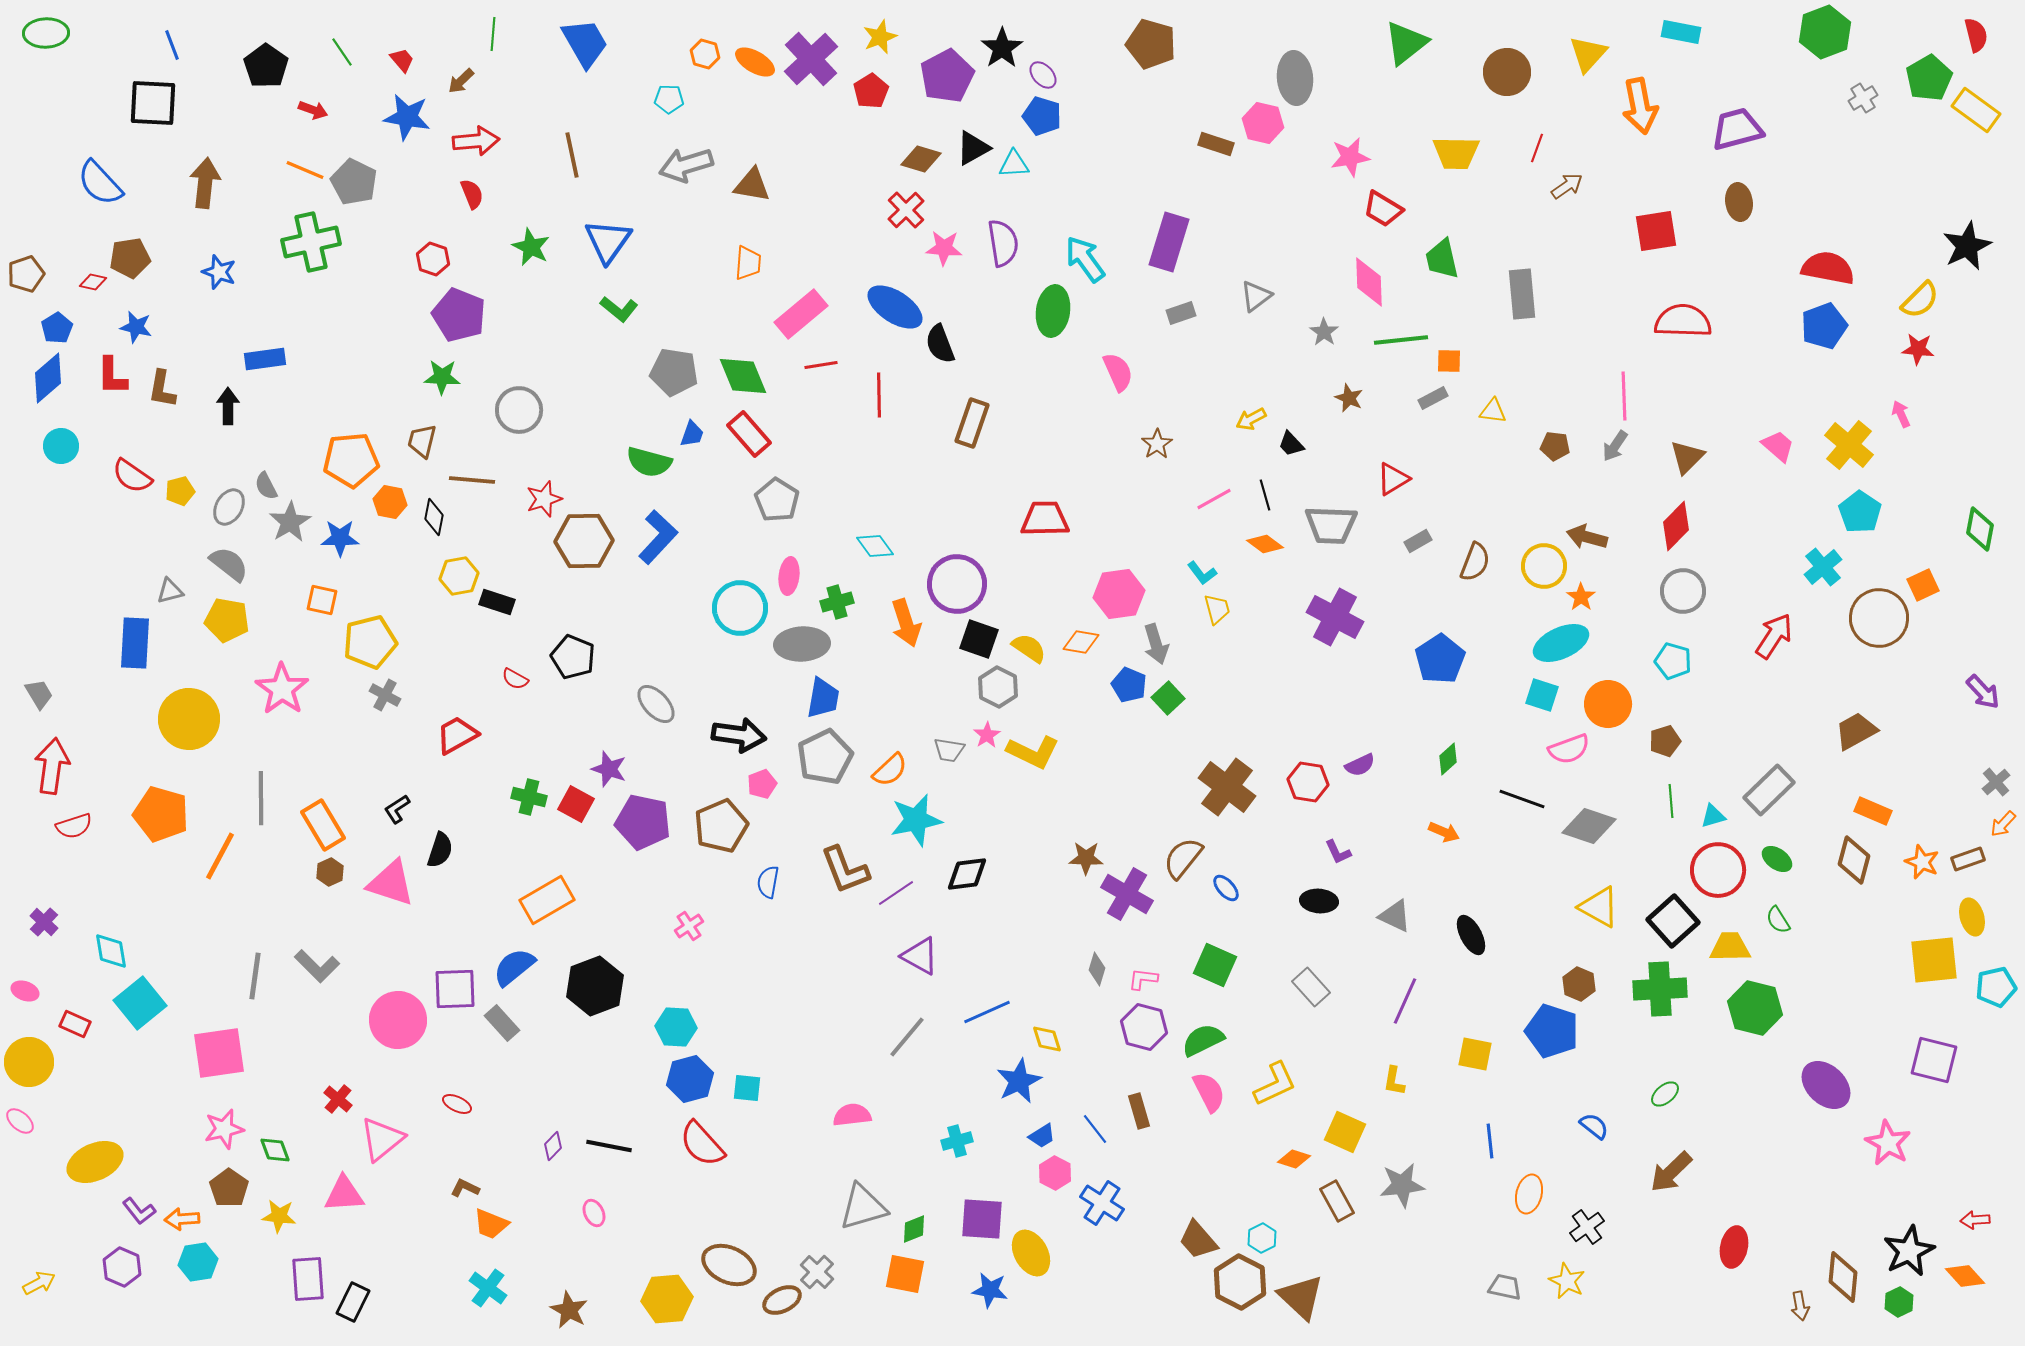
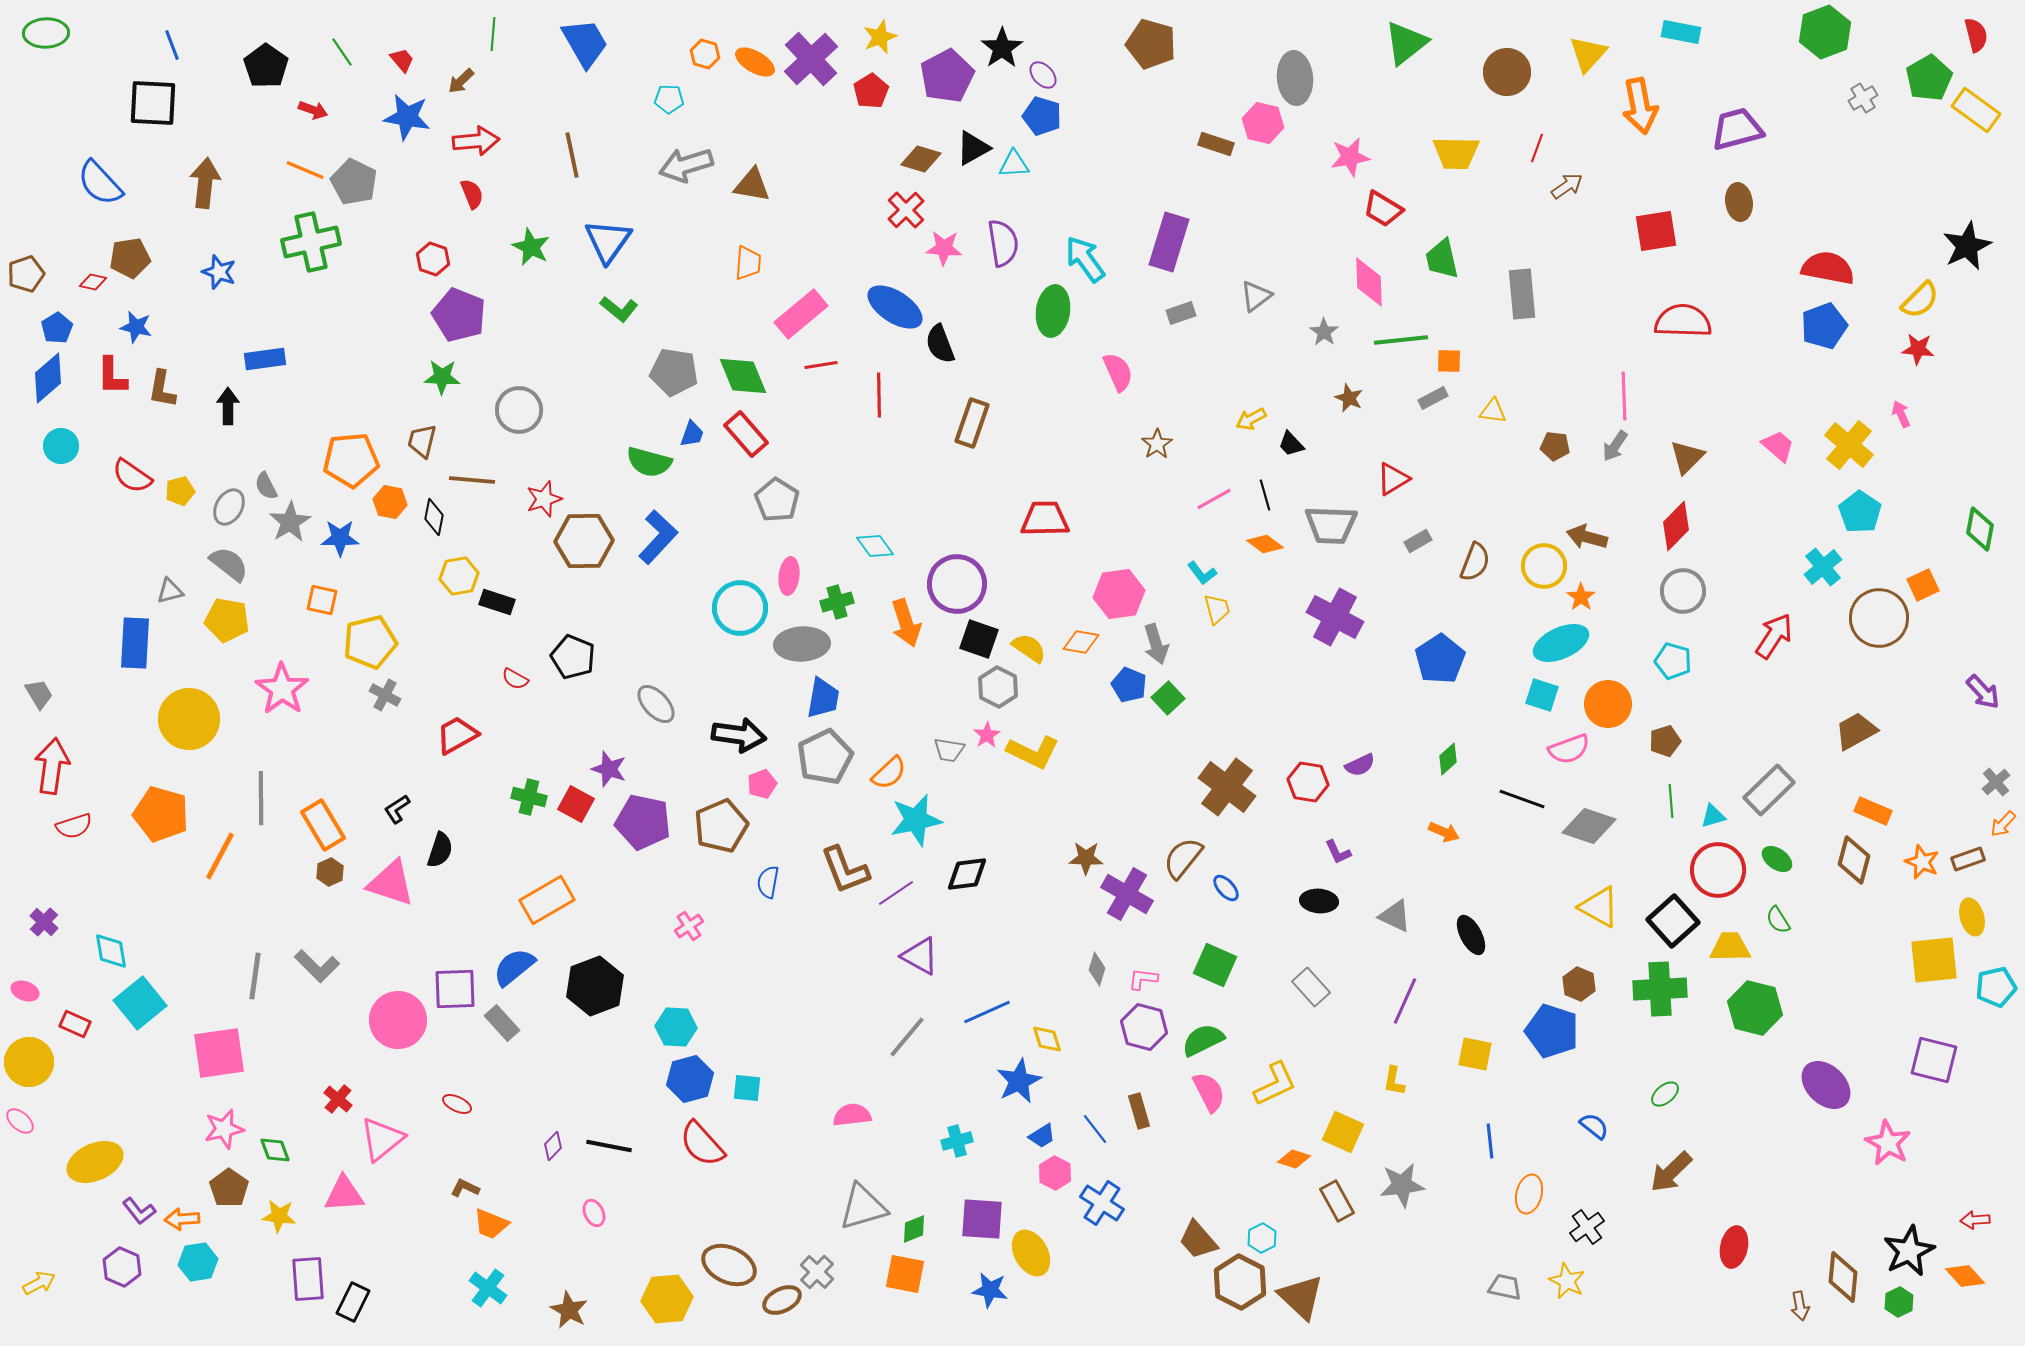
red rectangle at (749, 434): moved 3 px left
orange semicircle at (890, 770): moved 1 px left, 3 px down
yellow square at (1345, 1132): moved 2 px left
